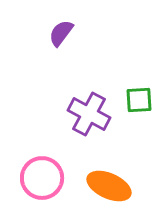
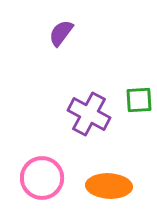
orange ellipse: rotated 21 degrees counterclockwise
